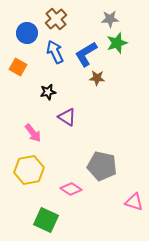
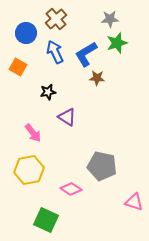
blue circle: moved 1 px left
